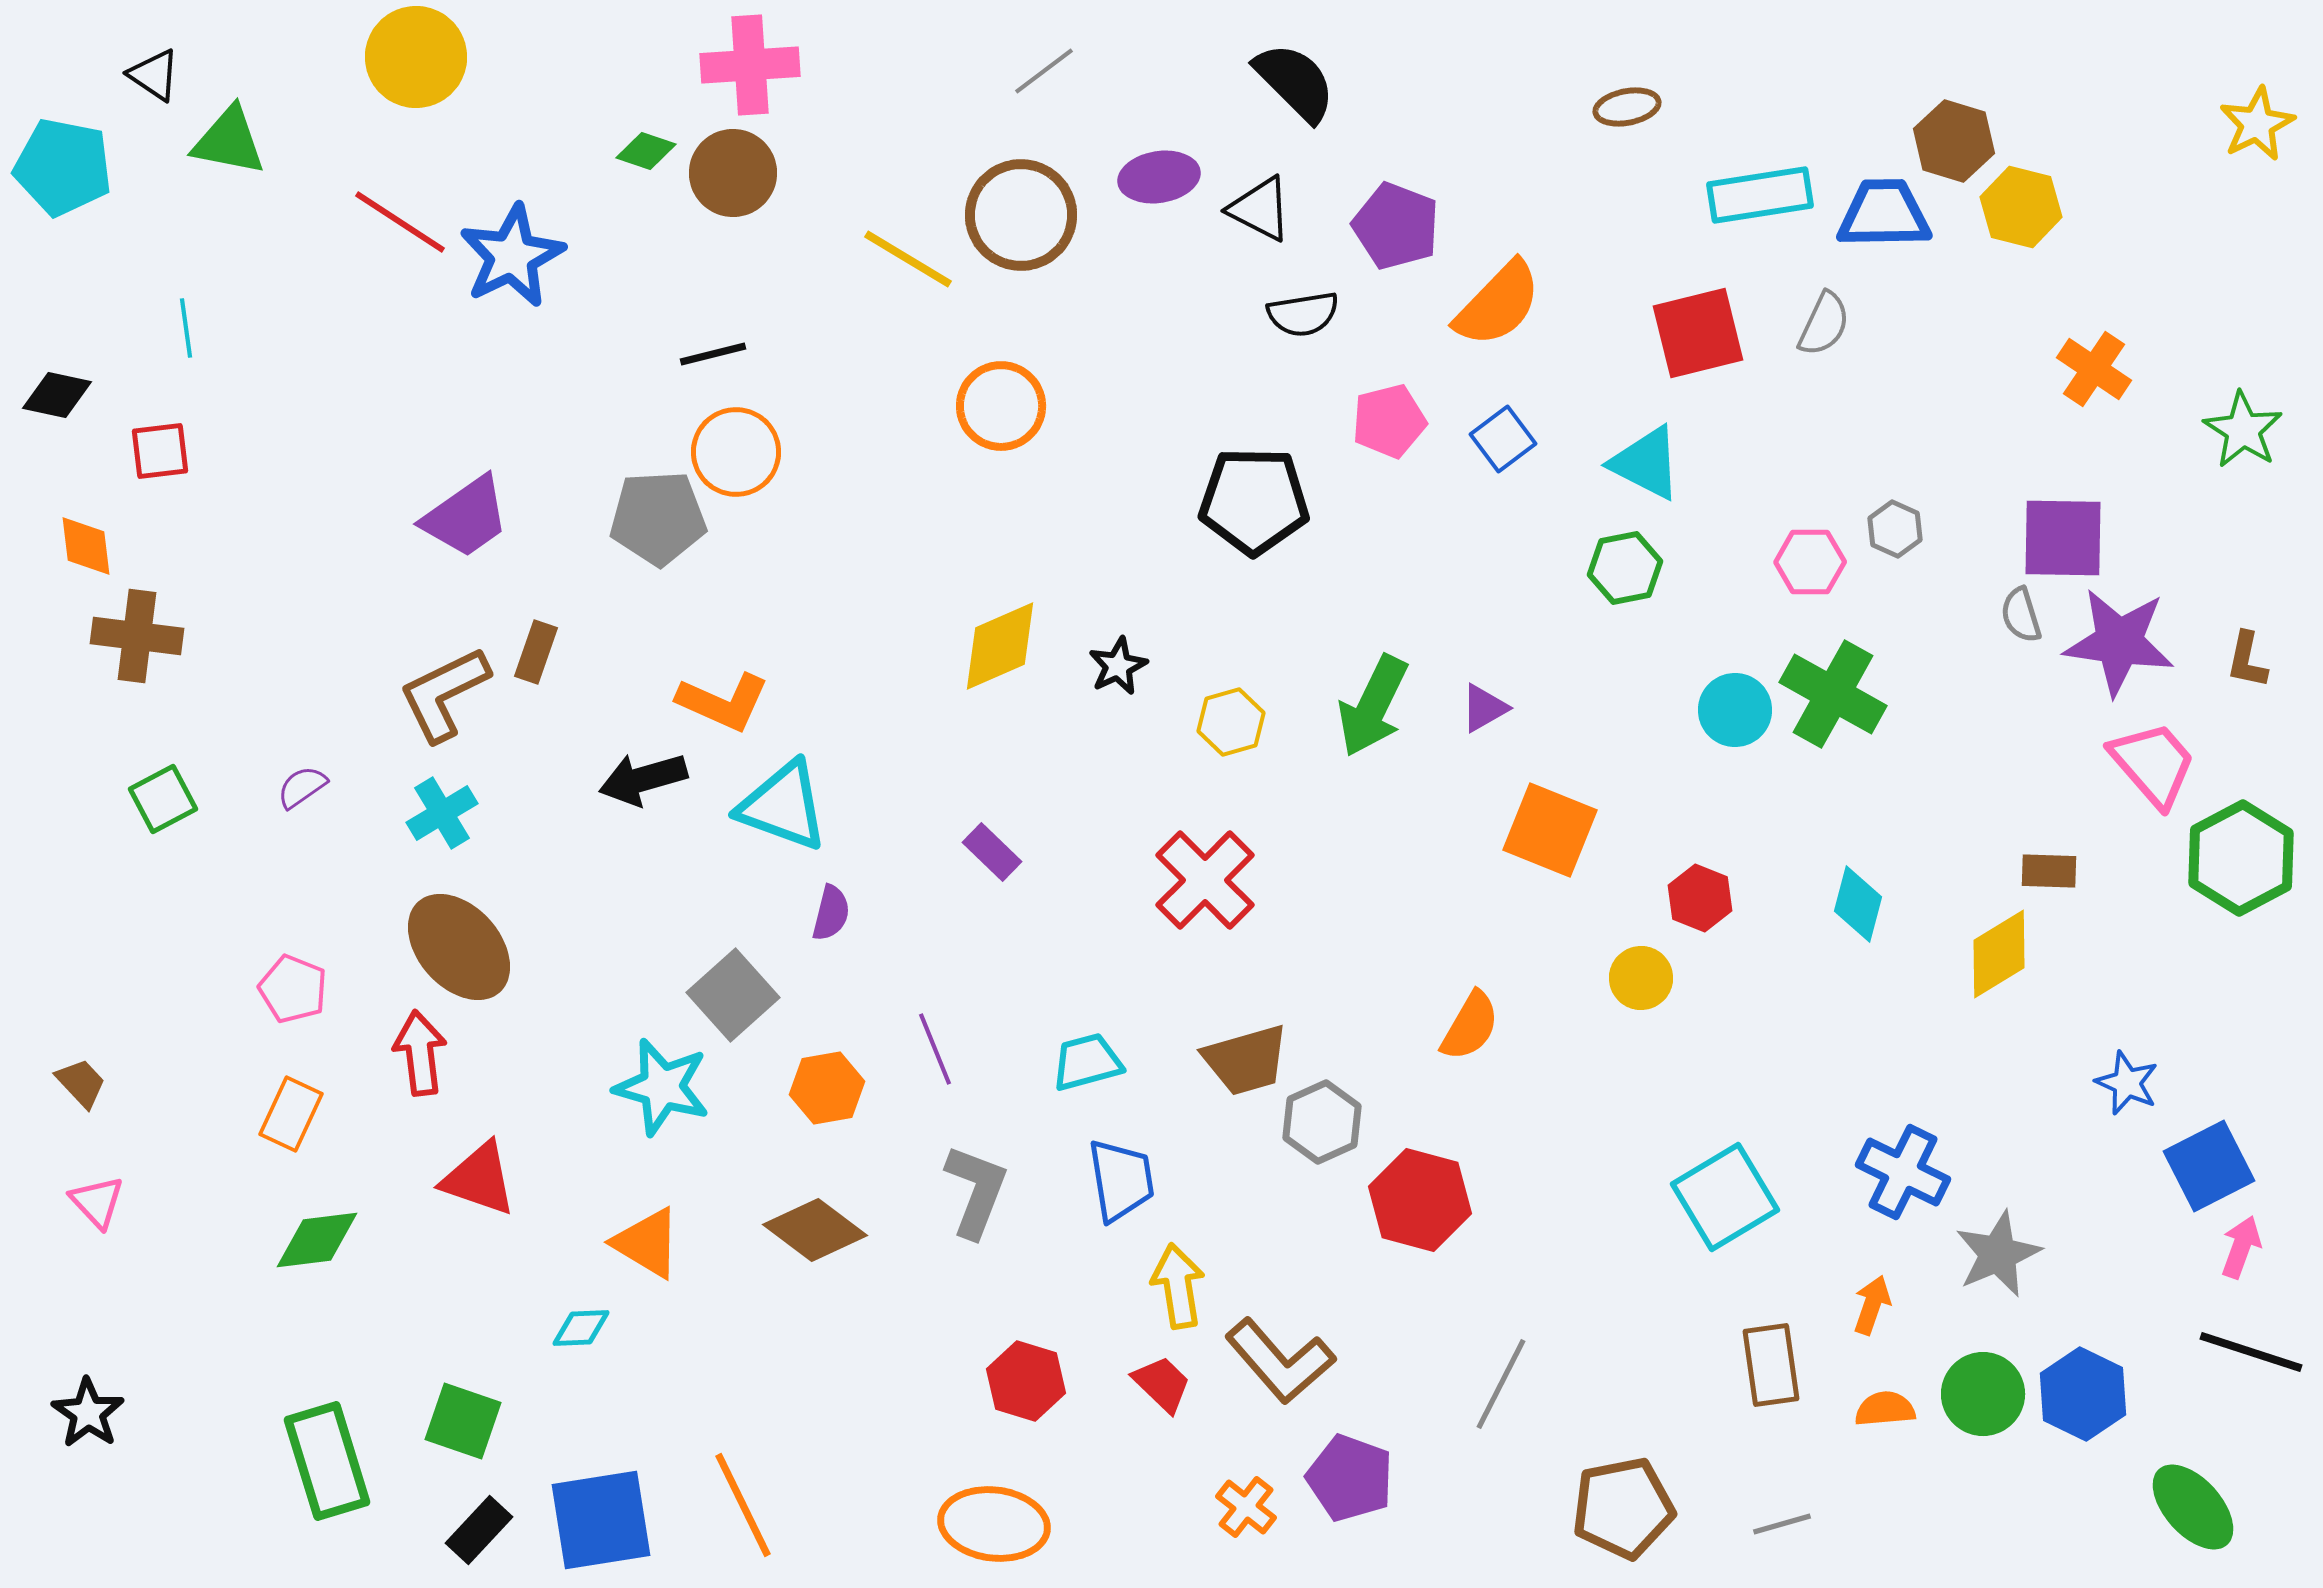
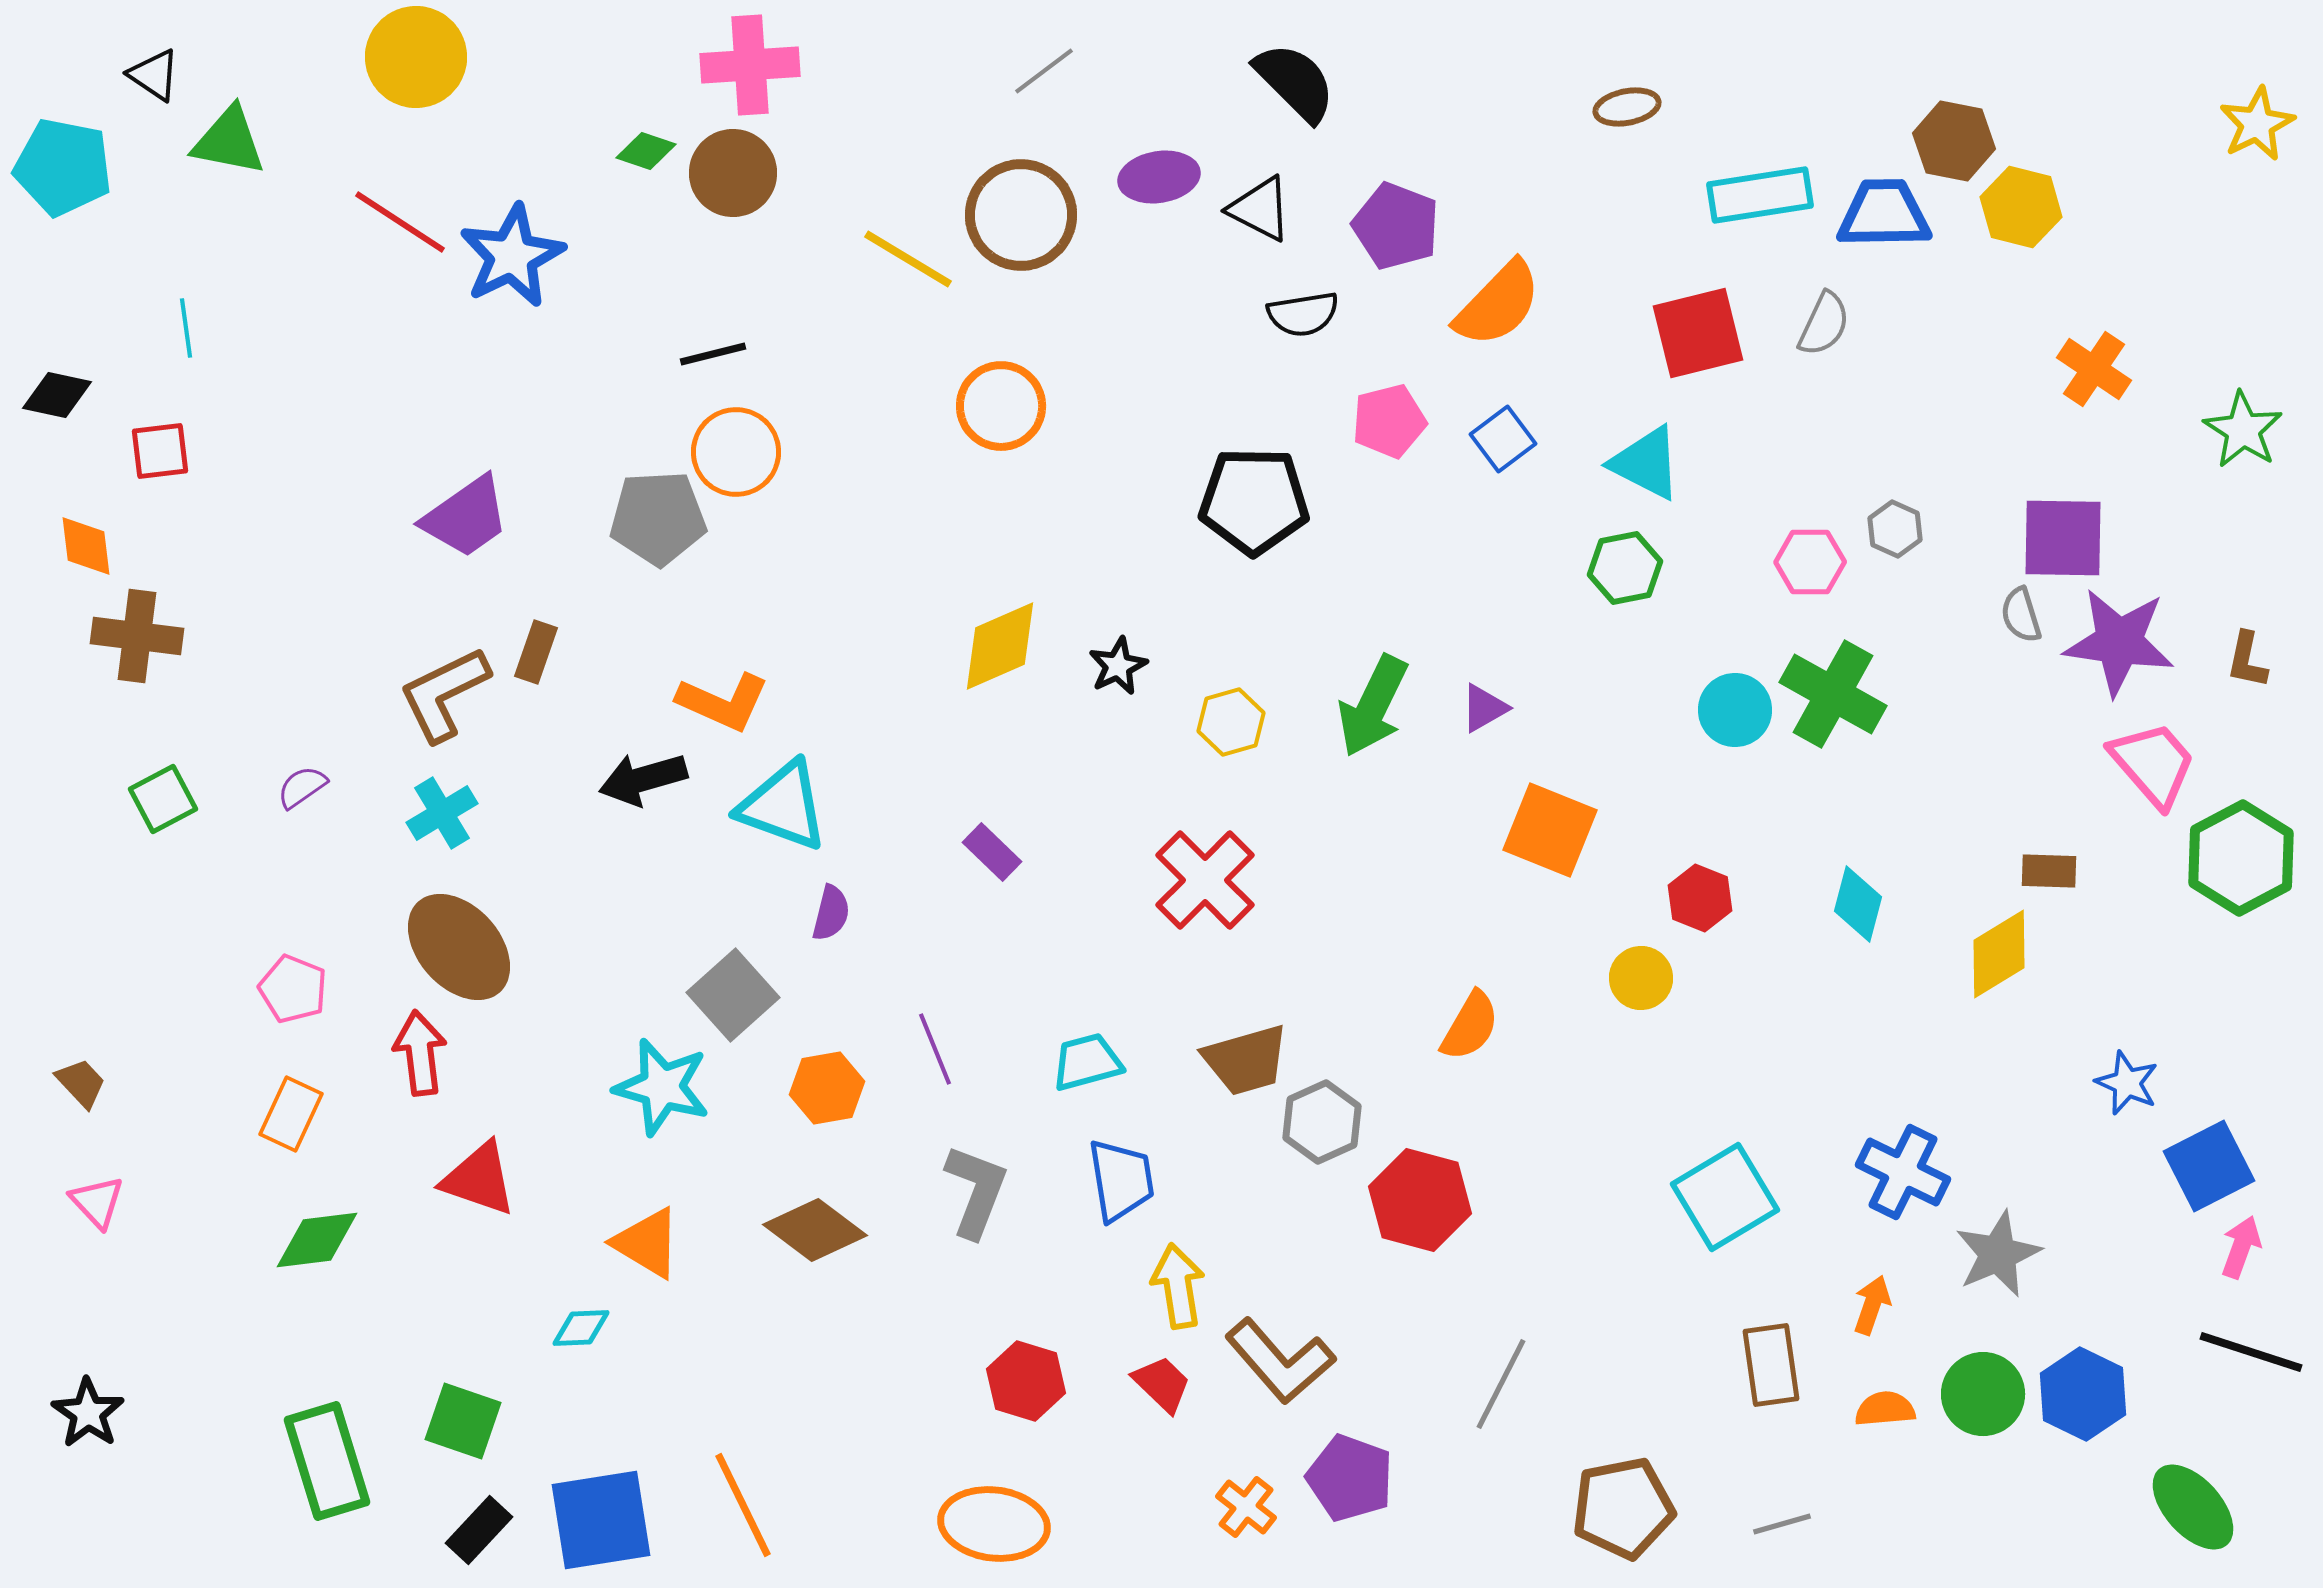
brown hexagon at (1954, 141): rotated 6 degrees counterclockwise
